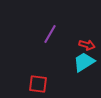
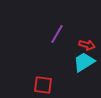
purple line: moved 7 px right
red square: moved 5 px right, 1 px down
